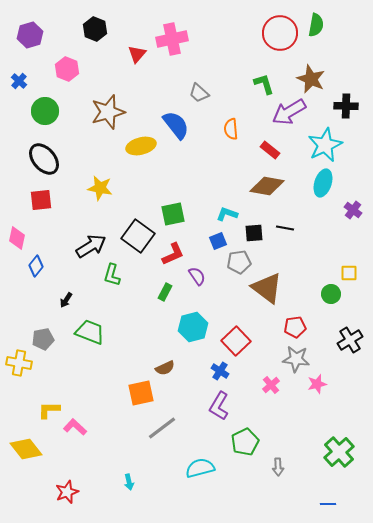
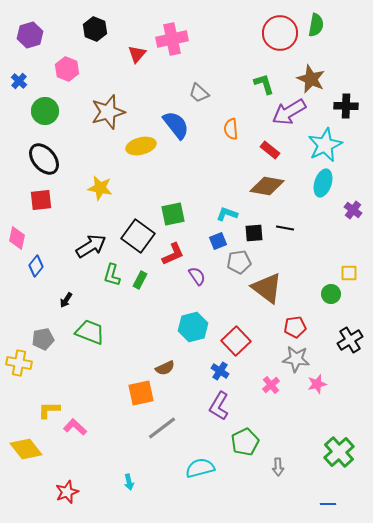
green rectangle at (165, 292): moved 25 px left, 12 px up
